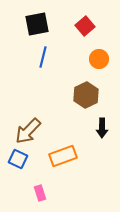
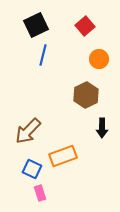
black square: moved 1 px left, 1 px down; rotated 15 degrees counterclockwise
blue line: moved 2 px up
blue square: moved 14 px right, 10 px down
